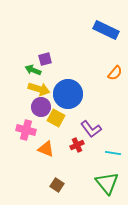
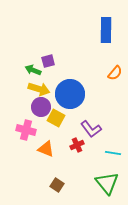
blue rectangle: rotated 65 degrees clockwise
purple square: moved 3 px right, 2 px down
blue circle: moved 2 px right
